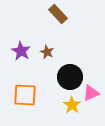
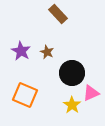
black circle: moved 2 px right, 4 px up
orange square: rotated 20 degrees clockwise
